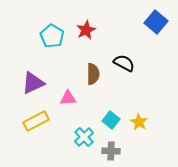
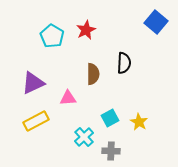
black semicircle: rotated 65 degrees clockwise
cyan square: moved 1 px left, 2 px up; rotated 24 degrees clockwise
